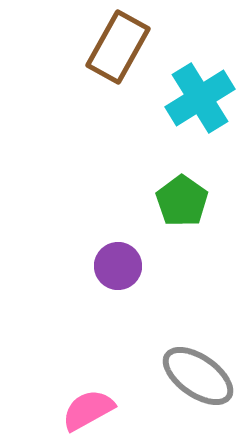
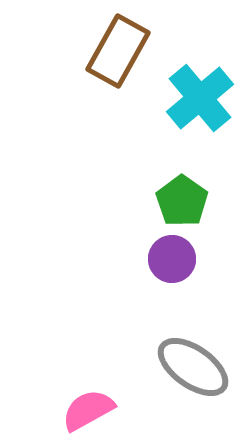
brown rectangle: moved 4 px down
cyan cross: rotated 8 degrees counterclockwise
purple circle: moved 54 px right, 7 px up
gray ellipse: moved 5 px left, 9 px up
